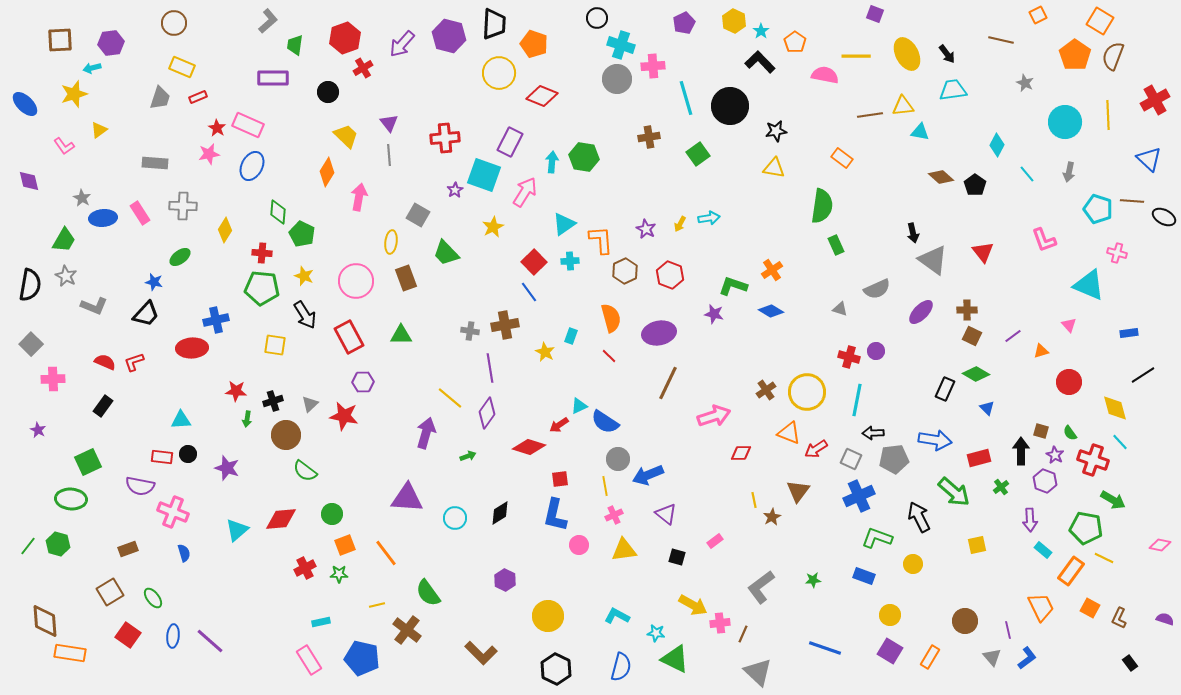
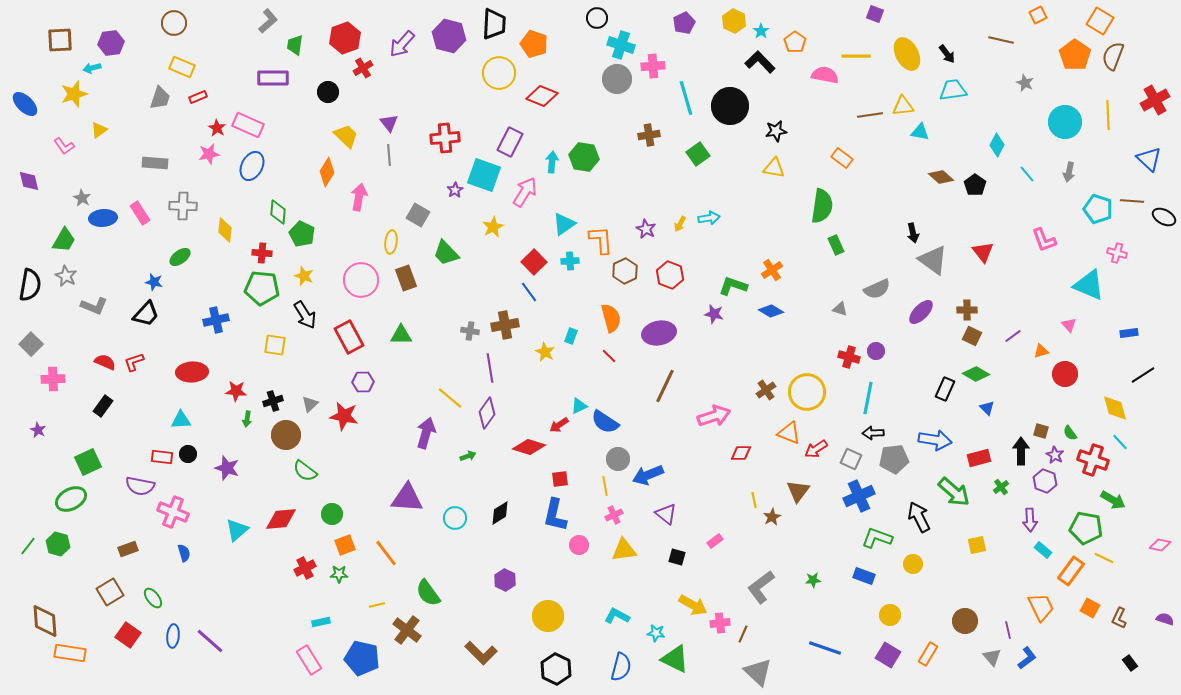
brown cross at (649, 137): moved 2 px up
yellow diamond at (225, 230): rotated 25 degrees counterclockwise
pink circle at (356, 281): moved 5 px right, 1 px up
red ellipse at (192, 348): moved 24 px down
red circle at (1069, 382): moved 4 px left, 8 px up
brown line at (668, 383): moved 3 px left, 3 px down
cyan line at (857, 400): moved 11 px right, 2 px up
green ellipse at (71, 499): rotated 32 degrees counterclockwise
purple square at (890, 651): moved 2 px left, 4 px down
orange rectangle at (930, 657): moved 2 px left, 3 px up
